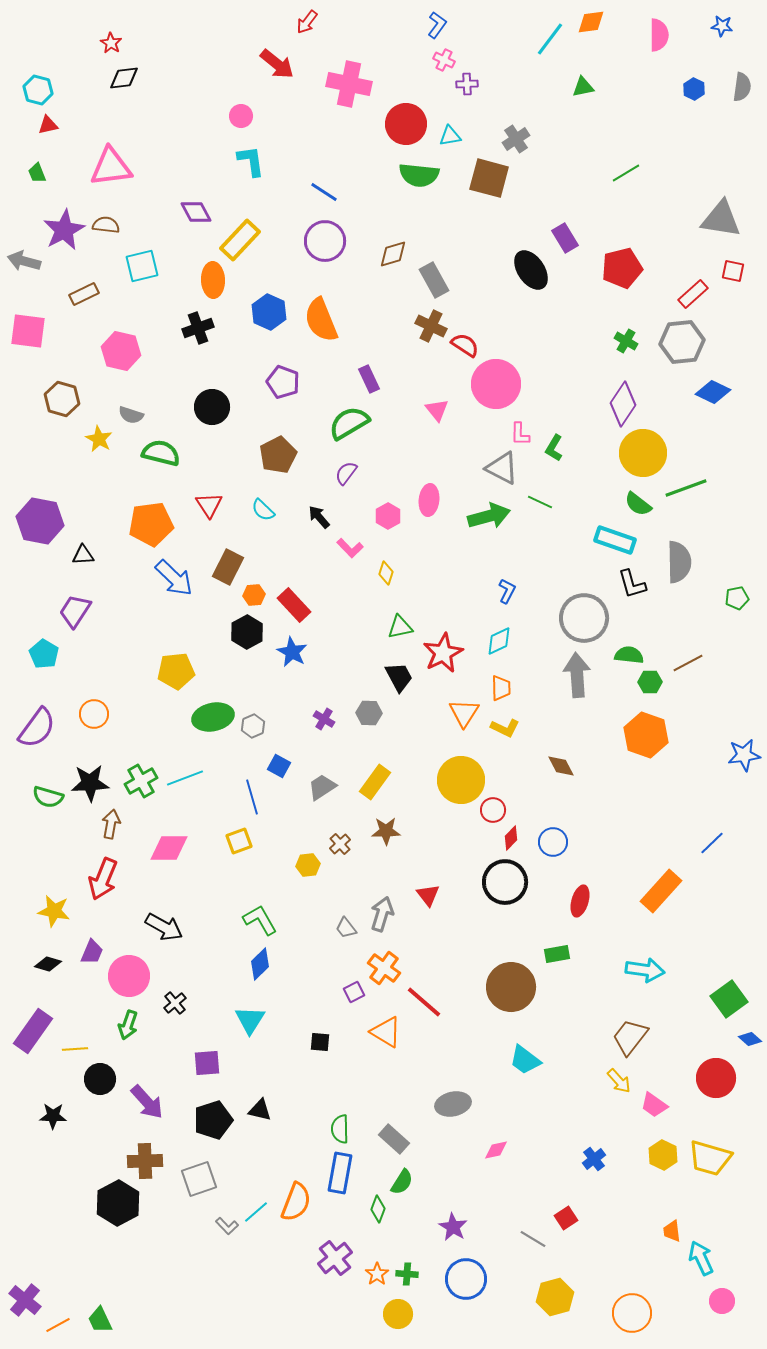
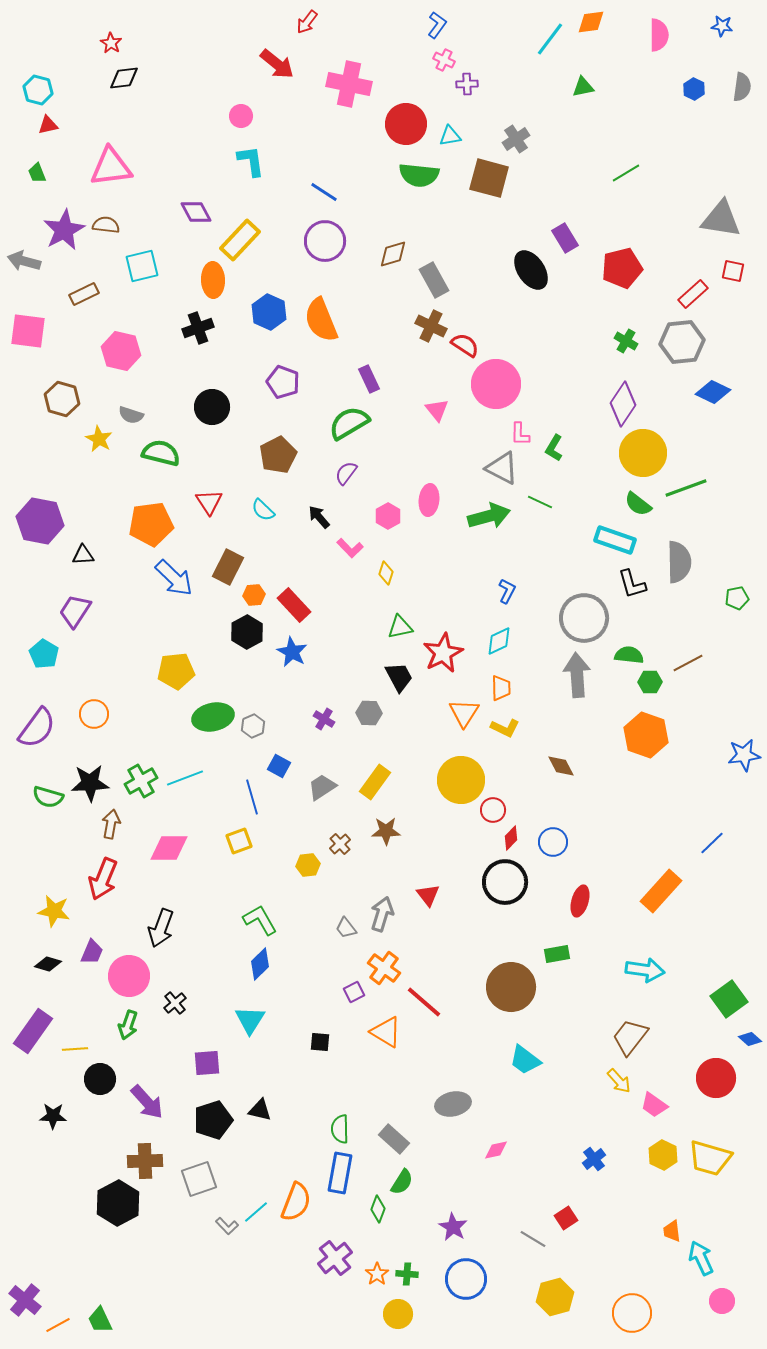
red triangle at (209, 505): moved 3 px up
black arrow at (164, 927): moved 3 px left, 1 px down; rotated 81 degrees clockwise
